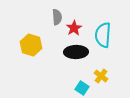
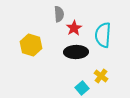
gray semicircle: moved 2 px right, 3 px up
cyan square: rotated 16 degrees clockwise
